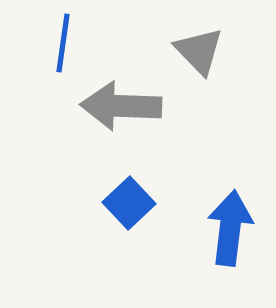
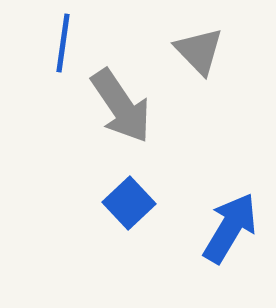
gray arrow: rotated 126 degrees counterclockwise
blue arrow: rotated 24 degrees clockwise
